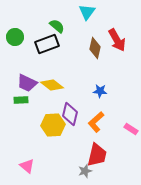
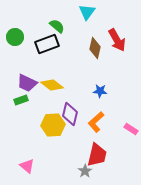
green rectangle: rotated 16 degrees counterclockwise
gray star: rotated 16 degrees counterclockwise
